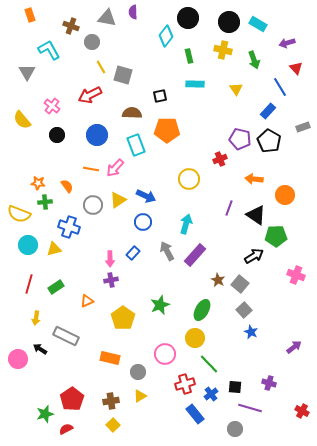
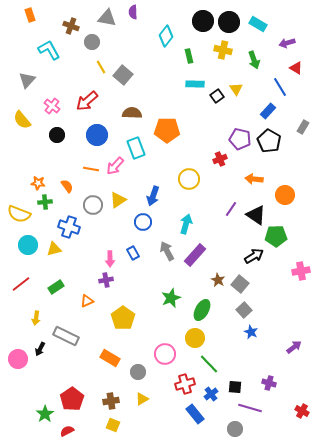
black circle at (188, 18): moved 15 px right, 3 px down
red triangle at (296, 68): rotated 16 degrees counterclockwise
gray triangle at (27, 72): moved 8 px down; rotated 12 degrees clockwise
gray square at (123, 75): rotated 24 degrees clockwise
red arrow at (90, 95): moved 3 px left, 6 px down; rotated 15 degrees counterclockwise
black square at (160, 96): moved 57 px right; rotated 24 degrees counterclockwise
gray rectangle at (303, 127): rotated 40 degrees counterclockwise
cyan rectangle at (136, 145): moved 3 px down
pink arrow at (115, 168): moved 2 px up
blue arrow at (146, 196): moved 7 px right; rotated 84 degrees clockwise
purple line at (229, 208): moved 2 px right, 1 px down; rotated 14 degrees clockwise
blue rectangle at (133, 253): rotated 72 degrees counterclockwise
pink cross at (296, 275): moved 5 px right, 4 px up; rotated 30 degrees counterclockwise
purple cross at (111, 280): moved 5 px left
red line at (29, 284): moved 8 px left; rotated 36 degrees clockwise
green star at (160, 305): moved 11 px right, 7 px up
black arrow at (40, 349): rotated 96 degrees counterclockwise
orange rectangle at (110, 358): rotated 18 degrees clockwise
yellow triangle at (140, 396): moved 2 px right, 3 px down
green star at (45, 414): rotated 18 degrees counterclockwise
yellow square at (113, 425): rotated 24 degrees counterclockwise
red semicircle at (66, 429): moved 1 px right, 2 px down
